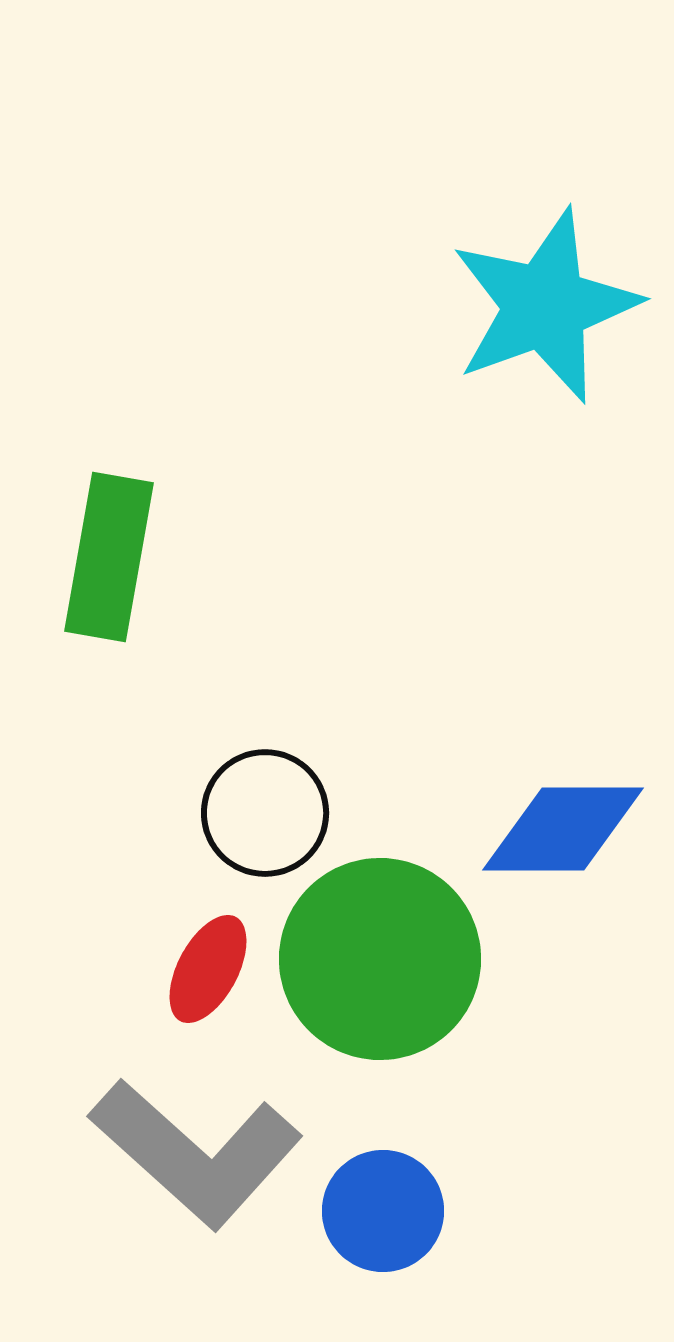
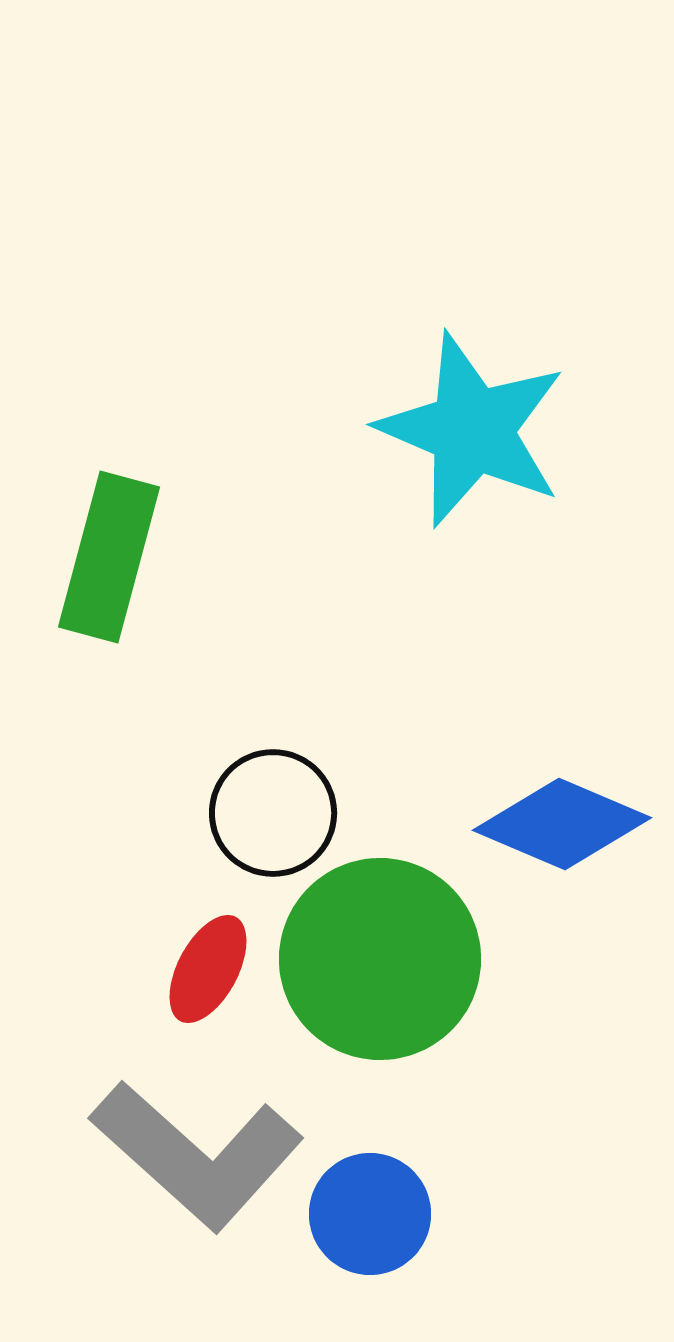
cyan star: moved 73 px left, 124 px down; rotated 29 degrees counterclockwise
green rectangle: rotated 5 degrees clockwise
black circle: moved 8 px right
blue diamond: moved 1 px left, 5 px up; rotated 23 degrees clockwise
gray L-shape: moved 1 px right, 2 px down
blue circle: moved 13 px left, 3 px down
